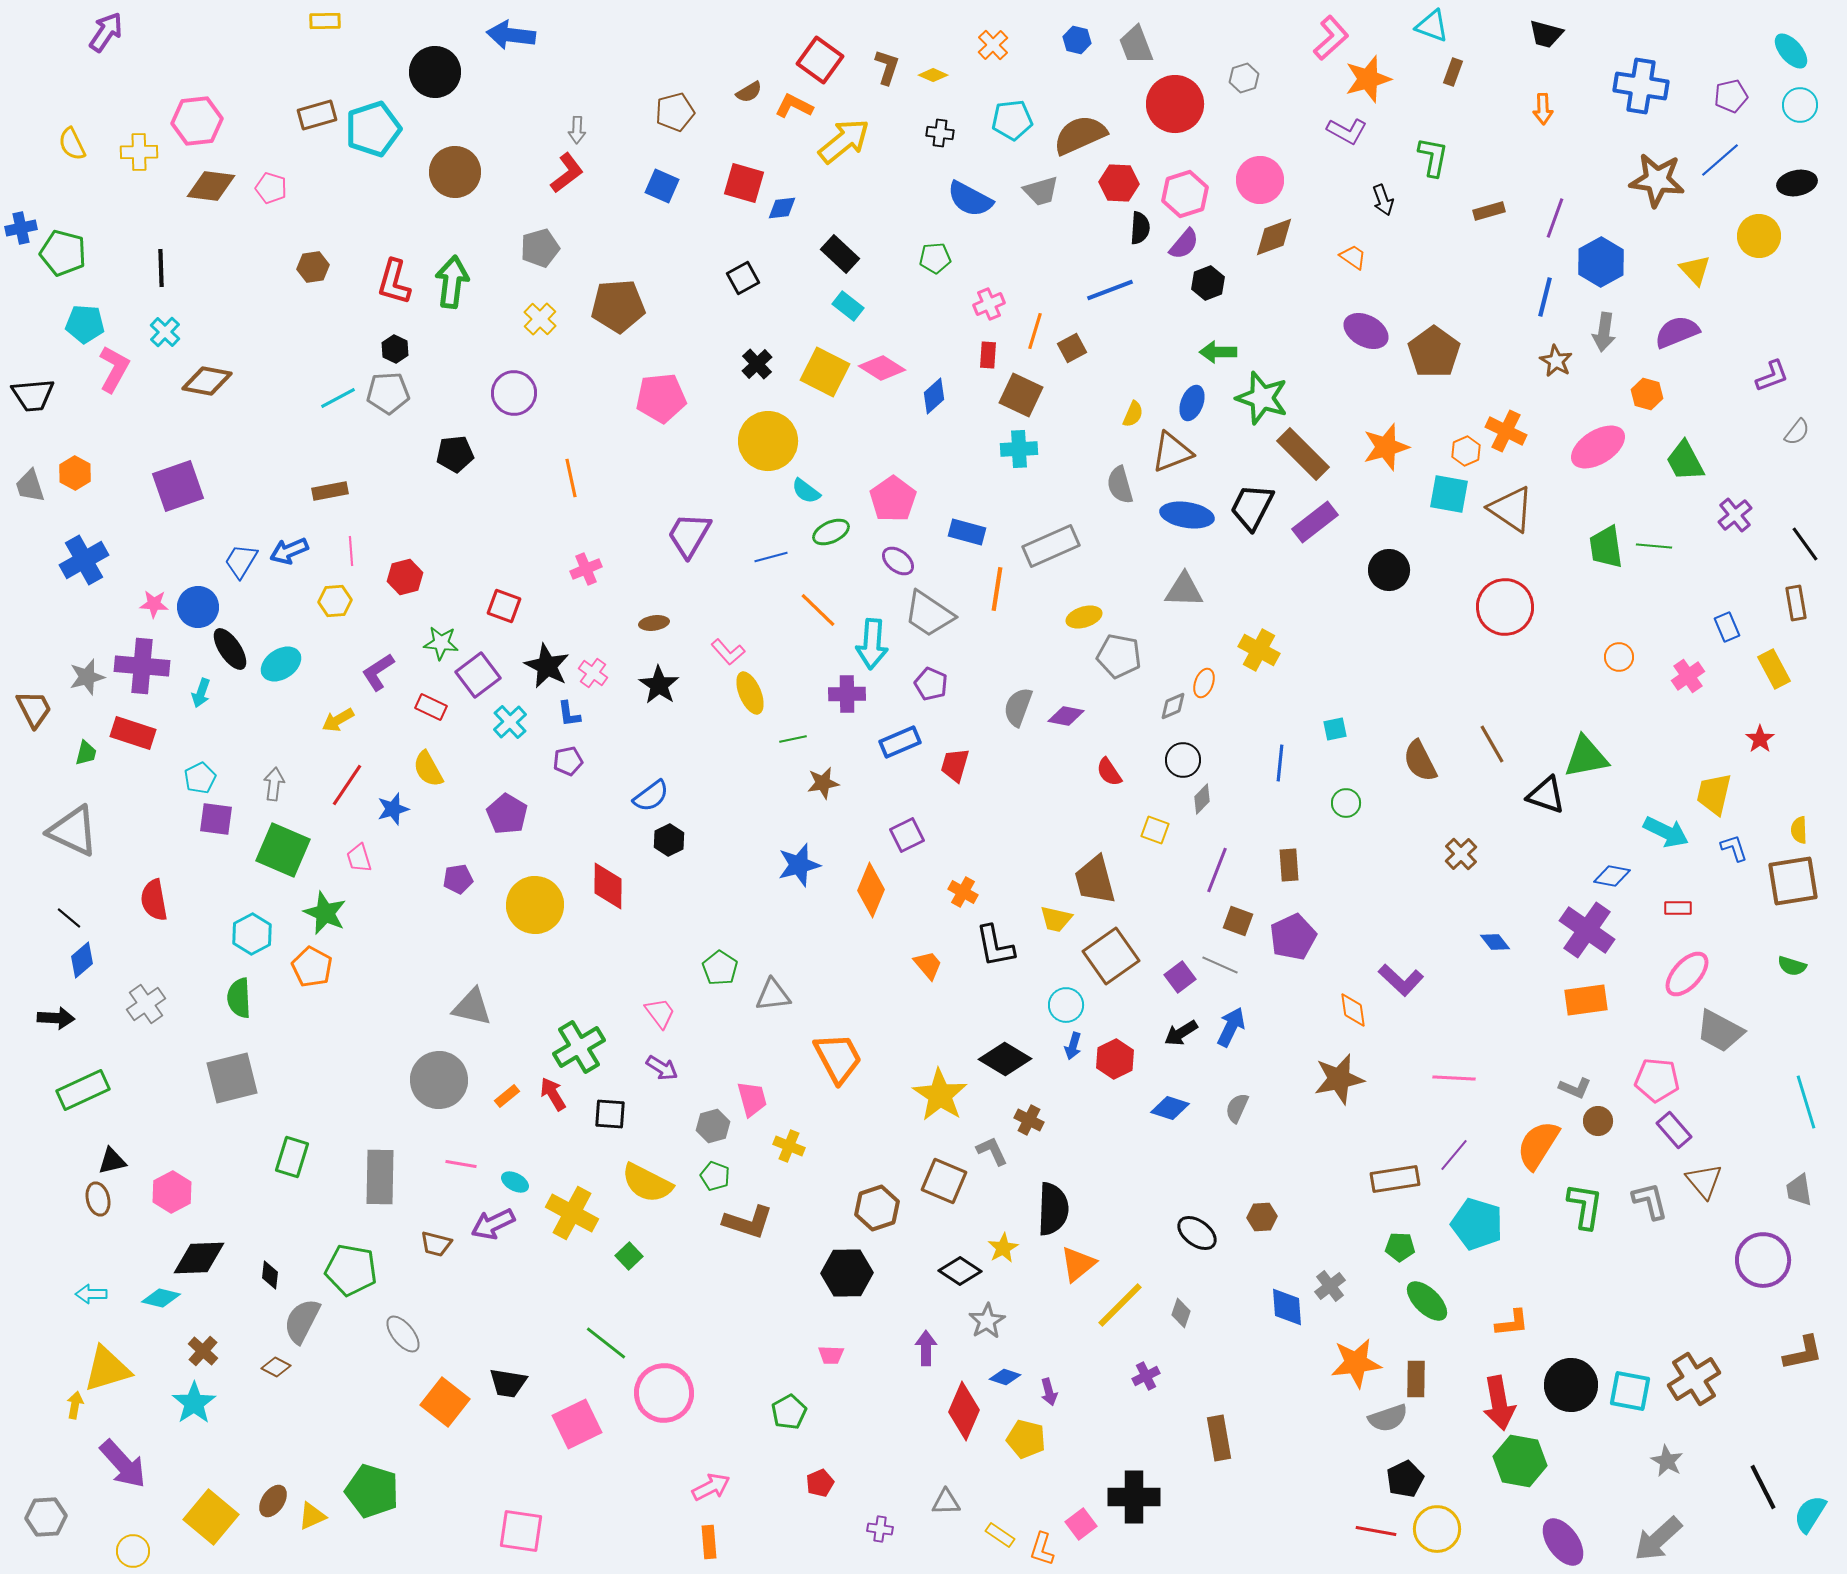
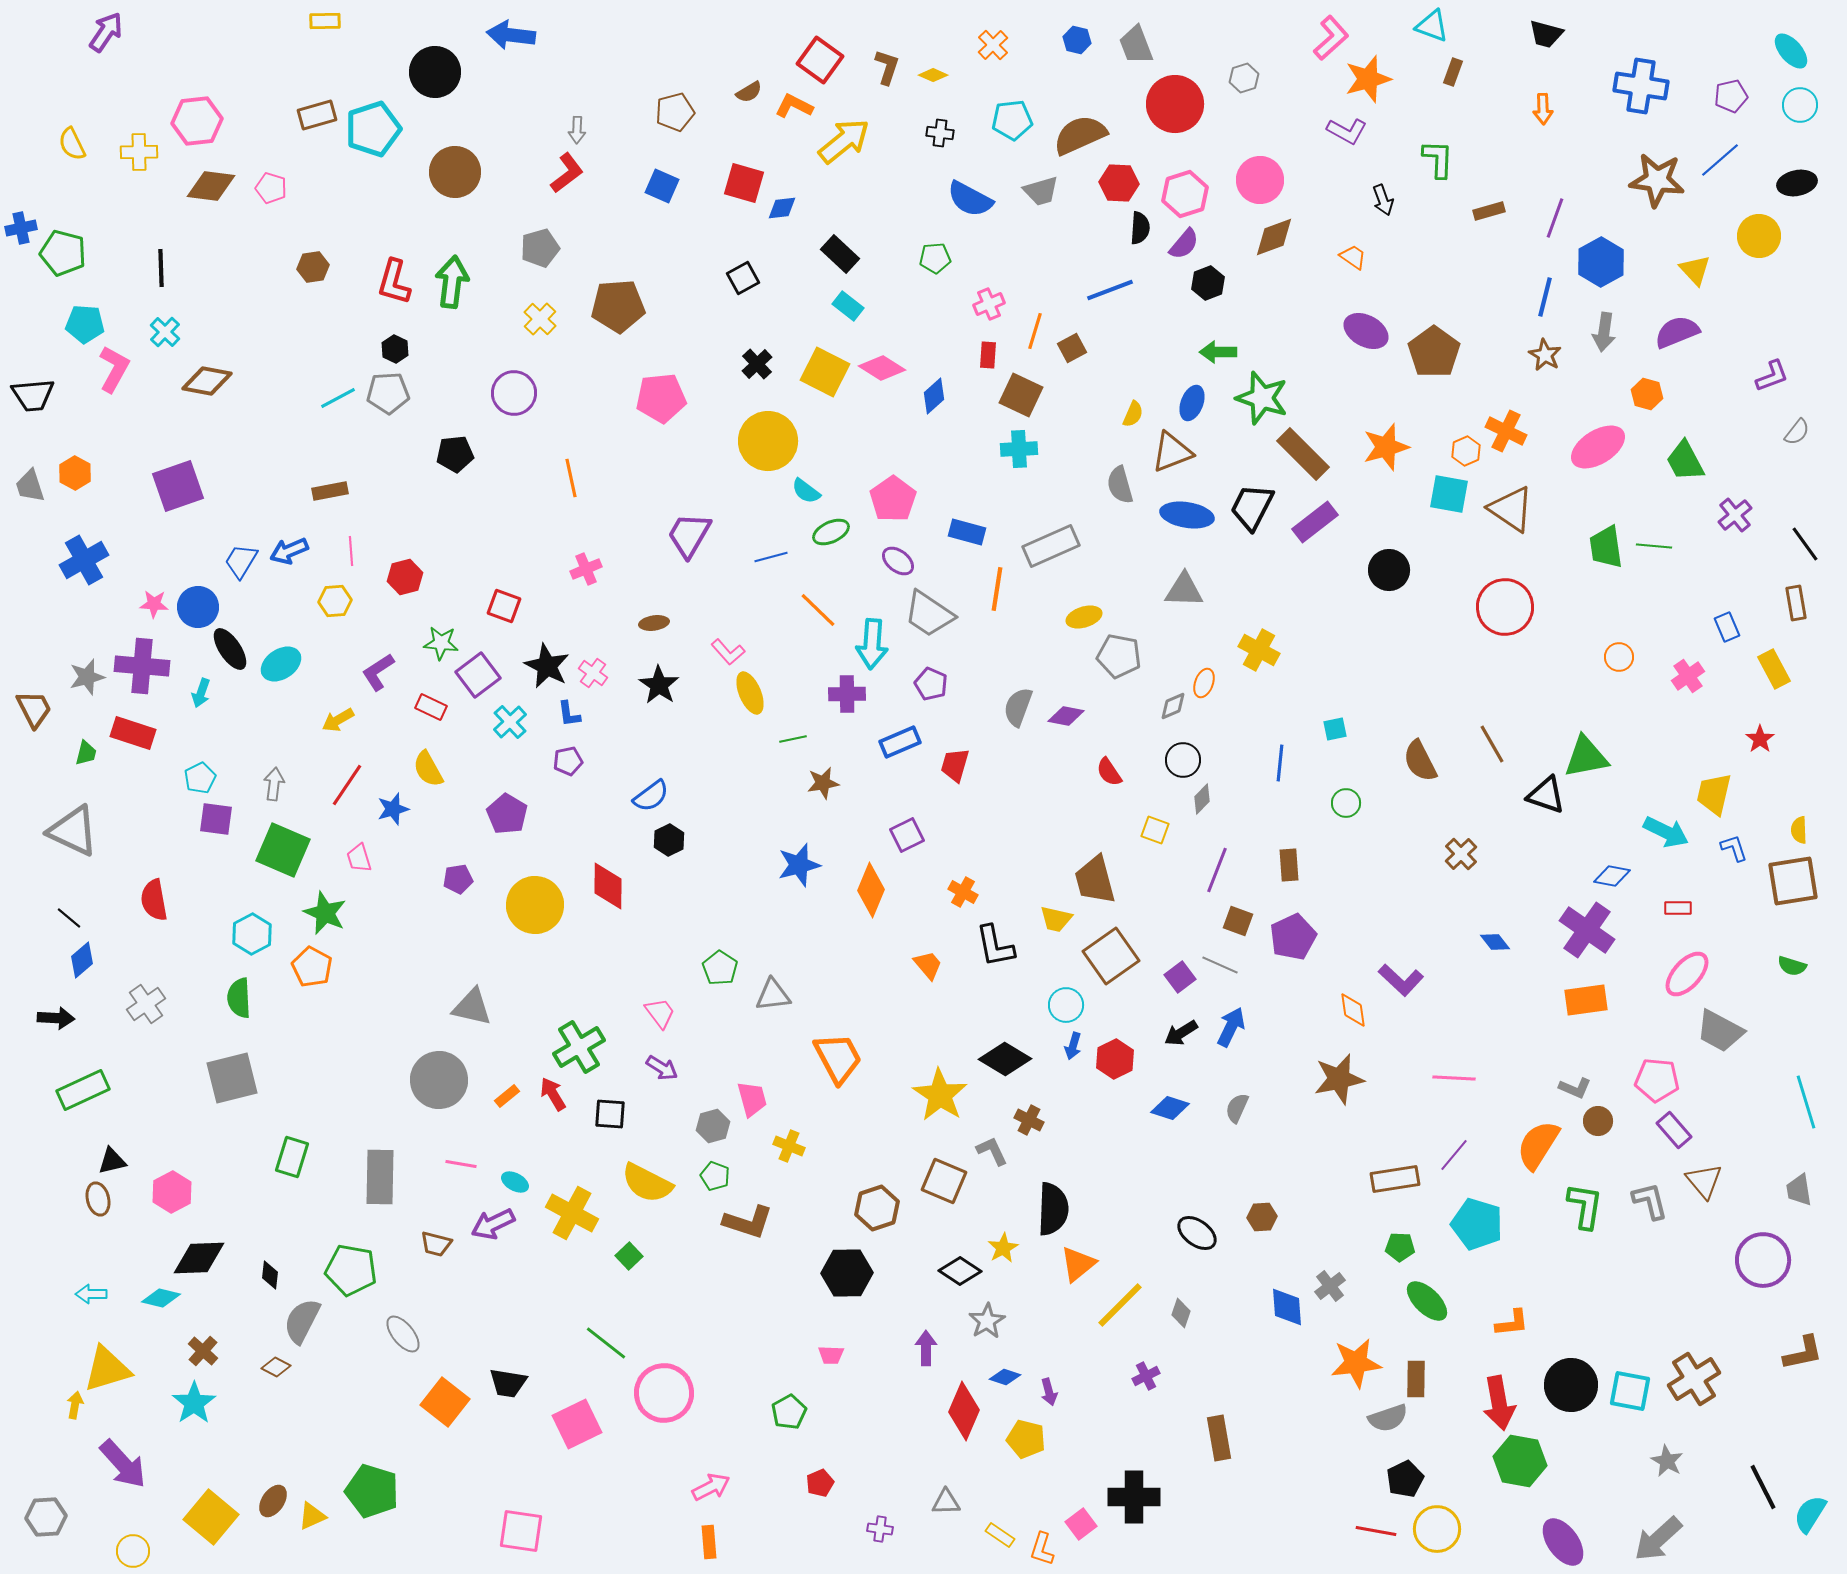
green L-shape at (1433, 157): moved 5 px right, 2 px down; rotated 9 degrees counterclockwise
brown star at (1556, 361): moved 11 px left, 6 px up
